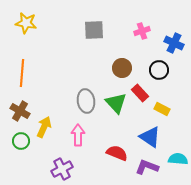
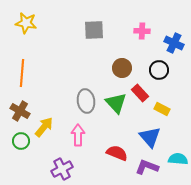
pink cross: rotated 21 degrees clockwise
yellow arrow: rotated 15 degrees clockwise
blue triangle: rotated 15 degrees clockwise
